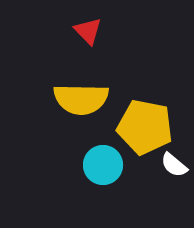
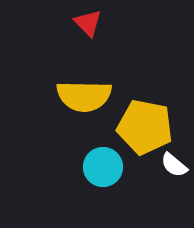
red triangle: moved 8 px up
yellow semicircle: moved 3 px right, 3 px up
cyan circle: moved 2 px down
